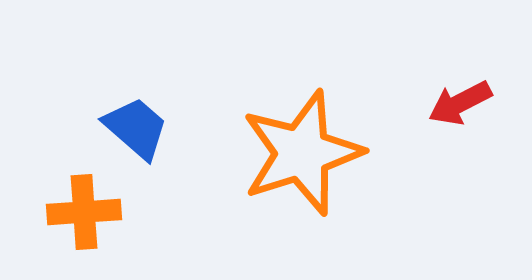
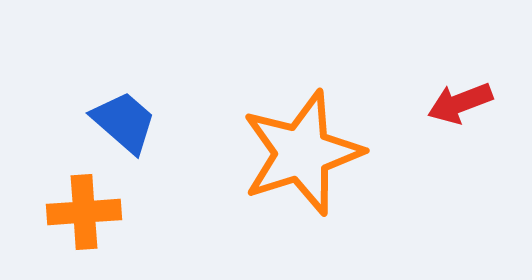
red arrow: rotated 6 degrees clockwise
blue trapezoid: moved 12 px left, 6 px up
